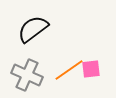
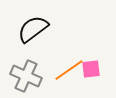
gray cross: moved 1 px left, 1 px down
